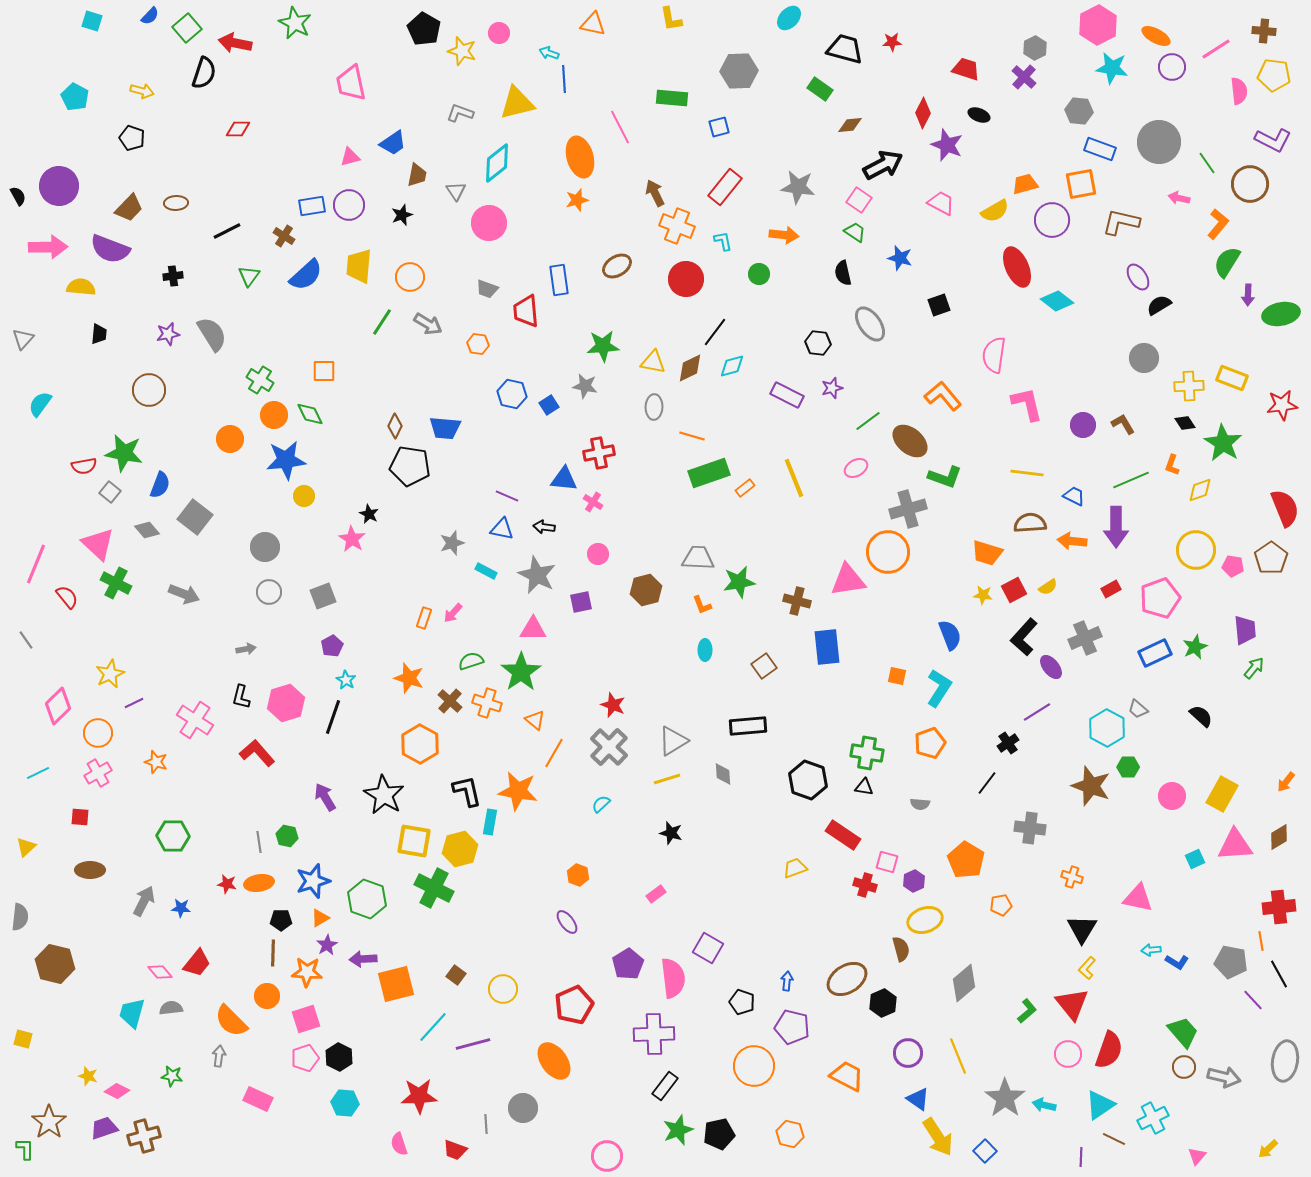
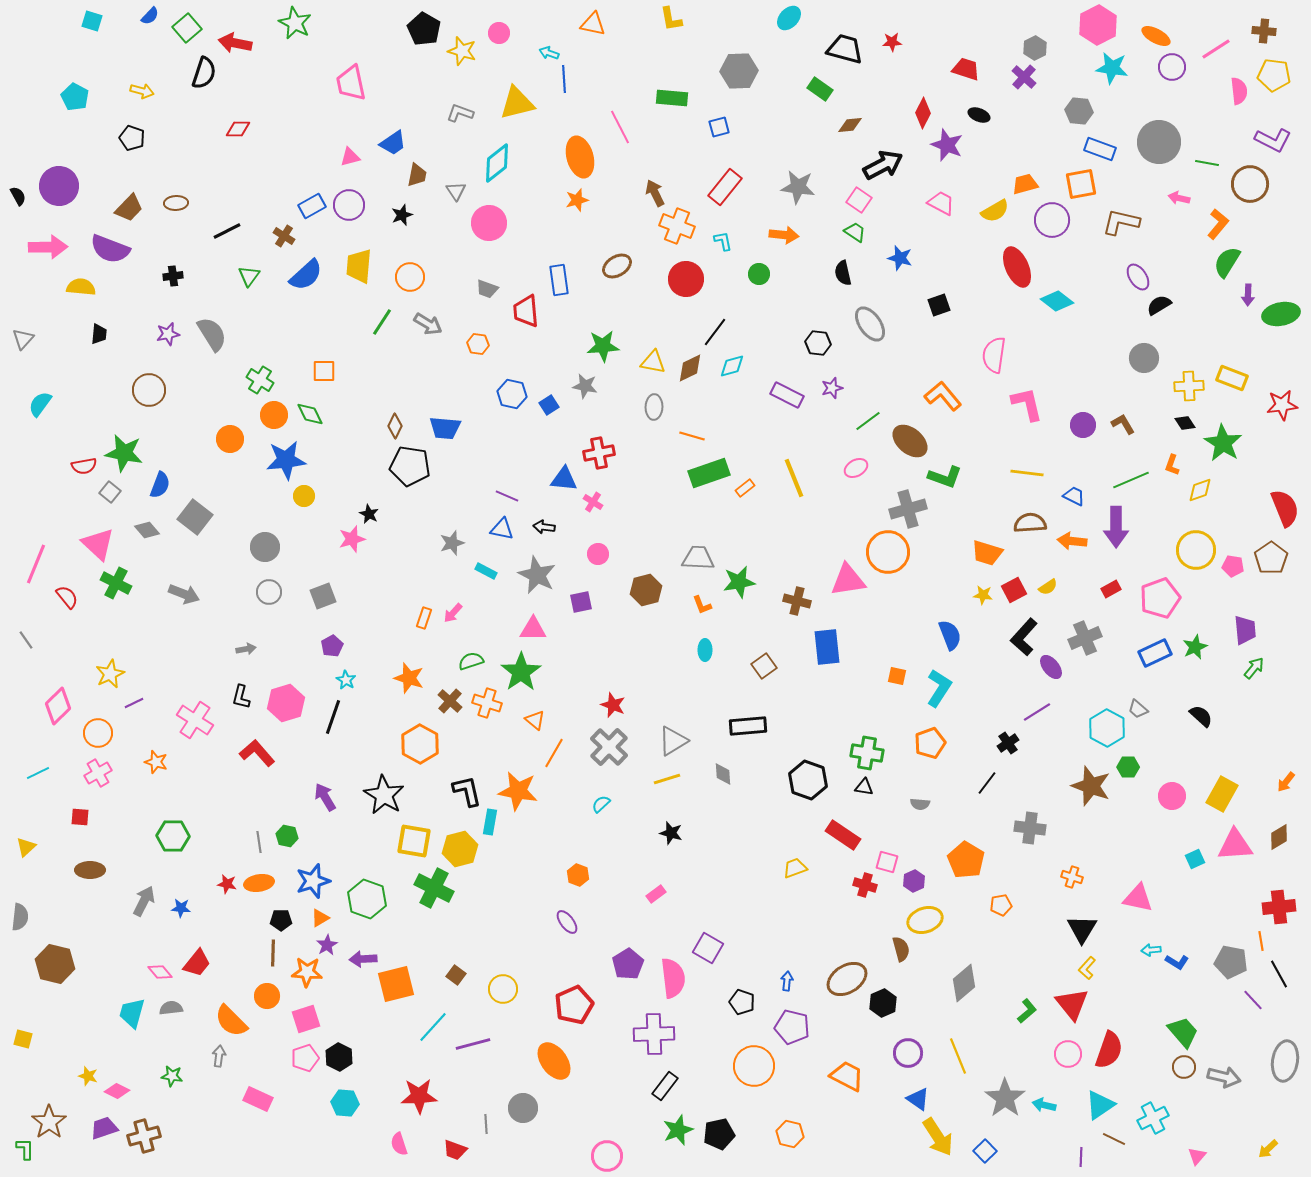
green line at (1207, 163): rotated 45 degrees counterclockwise
blue rectangle at (312, 206): rotated 20 degrees counterclockwise
pink star at (352, 539): rotated 24 degrees clockwise
